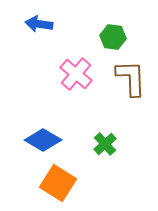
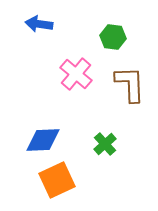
brown L-shape: moved 1 px left, 6 px down
blue diamond: rotated 33 degrees counterclockwise
orange square: moved 1 px left, 3 px up; rotated 33 degrees clockwise
